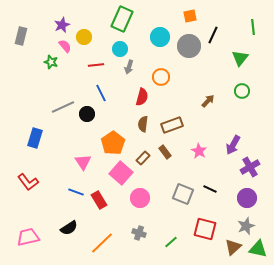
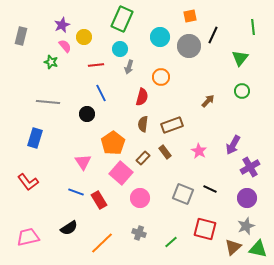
gray line at (63, 107): moved 15 px left, 5 px up; rotated 30 degrees clockwise
